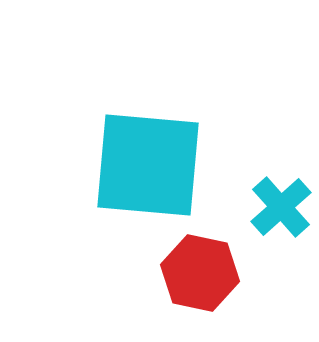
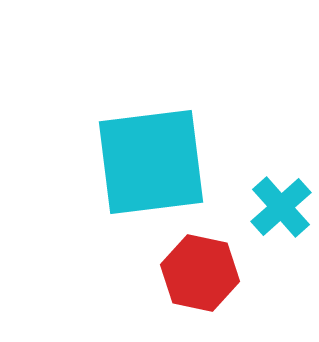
cyan square: moved 3 px right, 3 px up; rotated 12 degrees counterclockwise
